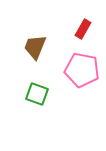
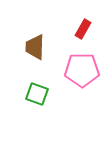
brown trapezoid: rotated 20 degrees counterclockwise
pink pentagon: rotated 12 degrees counterclockwise
